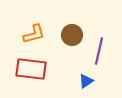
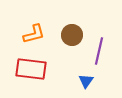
blue triangle: rotated 21 degrees counterclockwise
